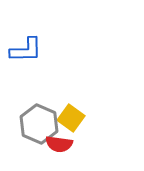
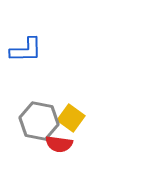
gray hexagon: moved 3 px up; rotated 12 degrees counterclockwise
